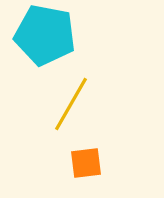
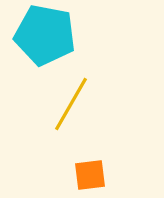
orange square: moved 4 px right, 12 px down
